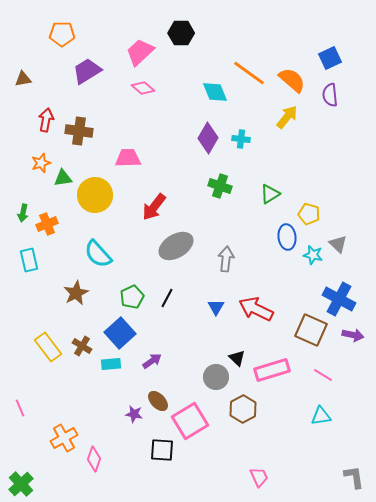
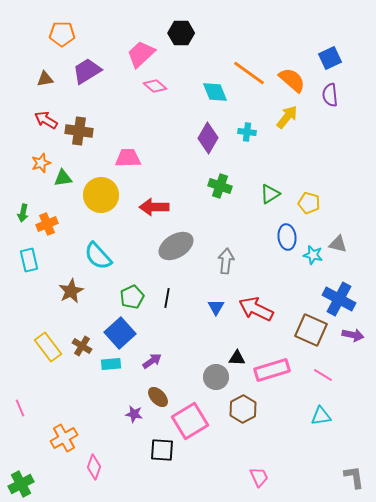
pink trapezoid at (140, 52): moved 1 px right, 2 px down
brown triangle at (23, 79): moved 22 px right
pink diamond at (143, 88): moved 12 px right, 2 px up
red arrow at (46, 120): rotated 70 degrees counterclockwise
cyan cross at (241, 139): moved 6 px right, 7 px up
yellow circle at (95, 195): moved 6 px right
red arrow at (154, 207): rotated 52 degrees clockwise
yellow pentagon at (309, 214): moved 11 px up
gray triangle at (338, 244): rotated 30 degrees counterclockwise
cyan semicircle at (98, 254): moved 2 px down
gray arrow at (226, 259): moved 2 px down
brown star at (76, 293): moved 5 px left, 2 px up
black line at (167, 298): rotated 18 degrees counterclockwise
black triangle at (237, 358): rotated 42 degrees counterclockwise
brown ellipse at (158, 401): moved 4 px up
pink diamond at (94, 459): moved 8 px down
green cross at (21, 484): rotated 15 degrees clockwise
